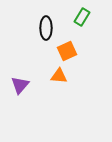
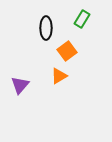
green rectangle: moved 2 px down
orange square: rotated 12 degrees counterclockwise
orange triangle: rotated 36 degrees counterclockwise
